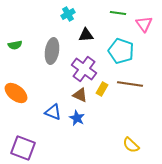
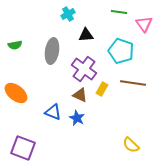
green line: moved 1 px right, 1 px up
brown line: moved 3 px right, 1 px up
